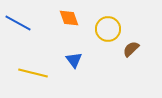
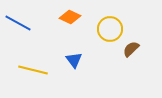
orange diamond: moved 1 px right, 1 px up; rotated 45 degrees counterclockwise
yellow circle: moved 2 px right
yellow line: moved 3 px up
